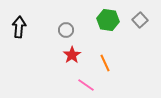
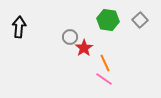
gray circle: moved 4 px right, 7 px down
red star: moved 12 px right, 7 px up
pink line: moved 18 px right, 6 px up
